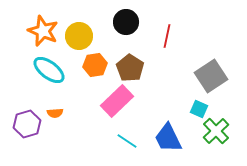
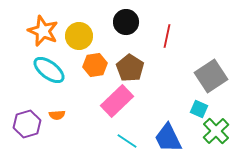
orange semicircle: moved 2 px right, 2 px down
